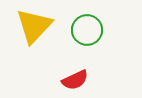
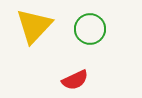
green circle: moved 3 px right, 1 px up
